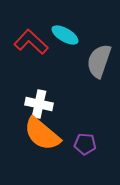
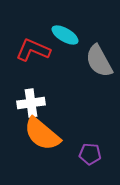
red L-shape: moved 2 px right, 8 px down; rotated 20 degrees counterclockwise
gray semicircle: rotated 48 degrees counterclockwise
white cross: moved 8 px left, 1 px up; rotated 20 degrees counterclockwise
purple pentagon: moved 5 px right, 10 px down
